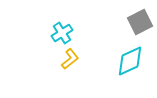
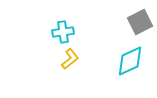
cyan cross: moved 1 px right, 1 px up; rotated 25 degrees clockwise
